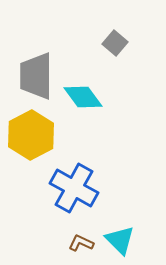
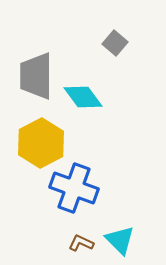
yellow hexagon: moved 10 px right, 8 px down
blue cross: rotated 9 degrees counterclockwise
